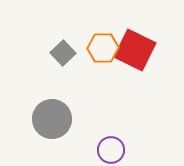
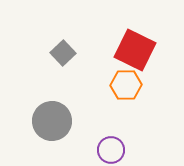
orange hexagon: moved 23 px right, 37 px down
gray circle: moved 2 px down
